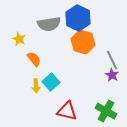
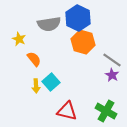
gray line: rotated 30 degrees counterclockwise
